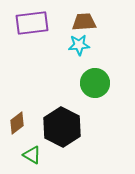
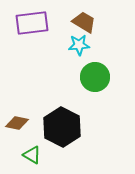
brown trapezoid: rotated 35 degrees clockwise
green circle: moved 6 px up
brown diamond: rotated 50 degrees clockwise
